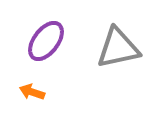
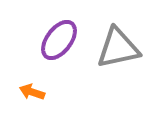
purple ellipse: moved 13 px right, 1 px up
